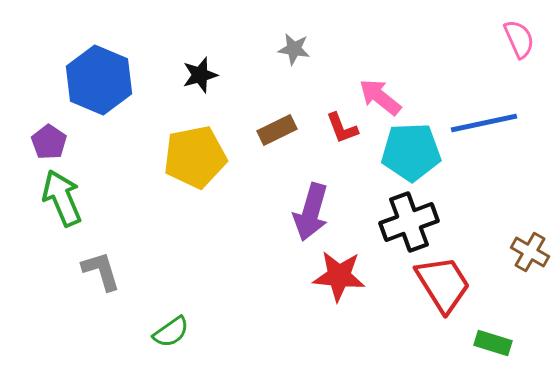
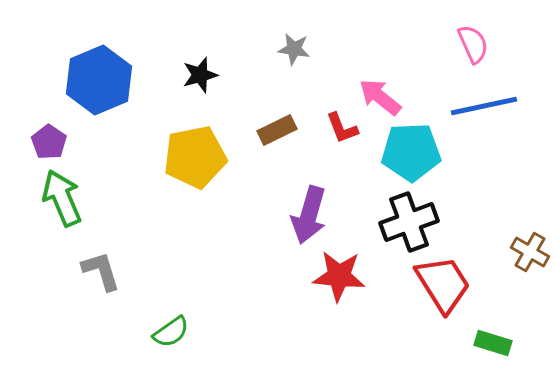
pink semicircle: moved 46 px left, 5 px down
blue hexagon: rotated 14 degrees clockwise
blue line: moved 17 px up
purple arrow: moved 2 px left, 3 px down
